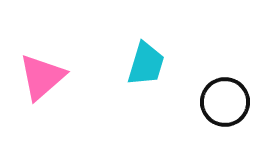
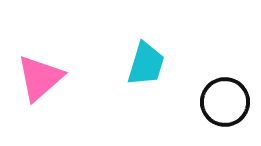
pink triangle: moved 2 px left, 1 px down
